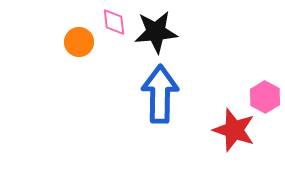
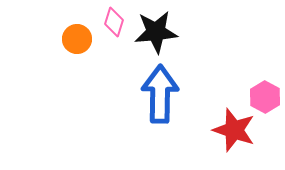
pink diamond: rotated 24 degrees clockwise
orange circle: moved 2 px left, 3 px up
